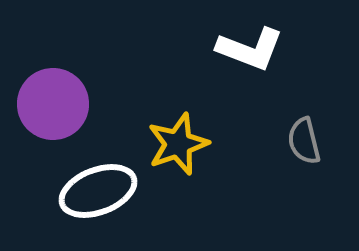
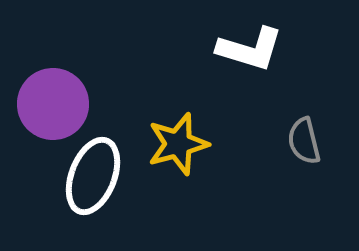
white L-shape: rotated 4 degrees counterclockwise
yellow star: rotated 4 degrees clockwise
white ellipse: moved 5 px left, 15 px up; rotated 48 degrees counterclockwise
